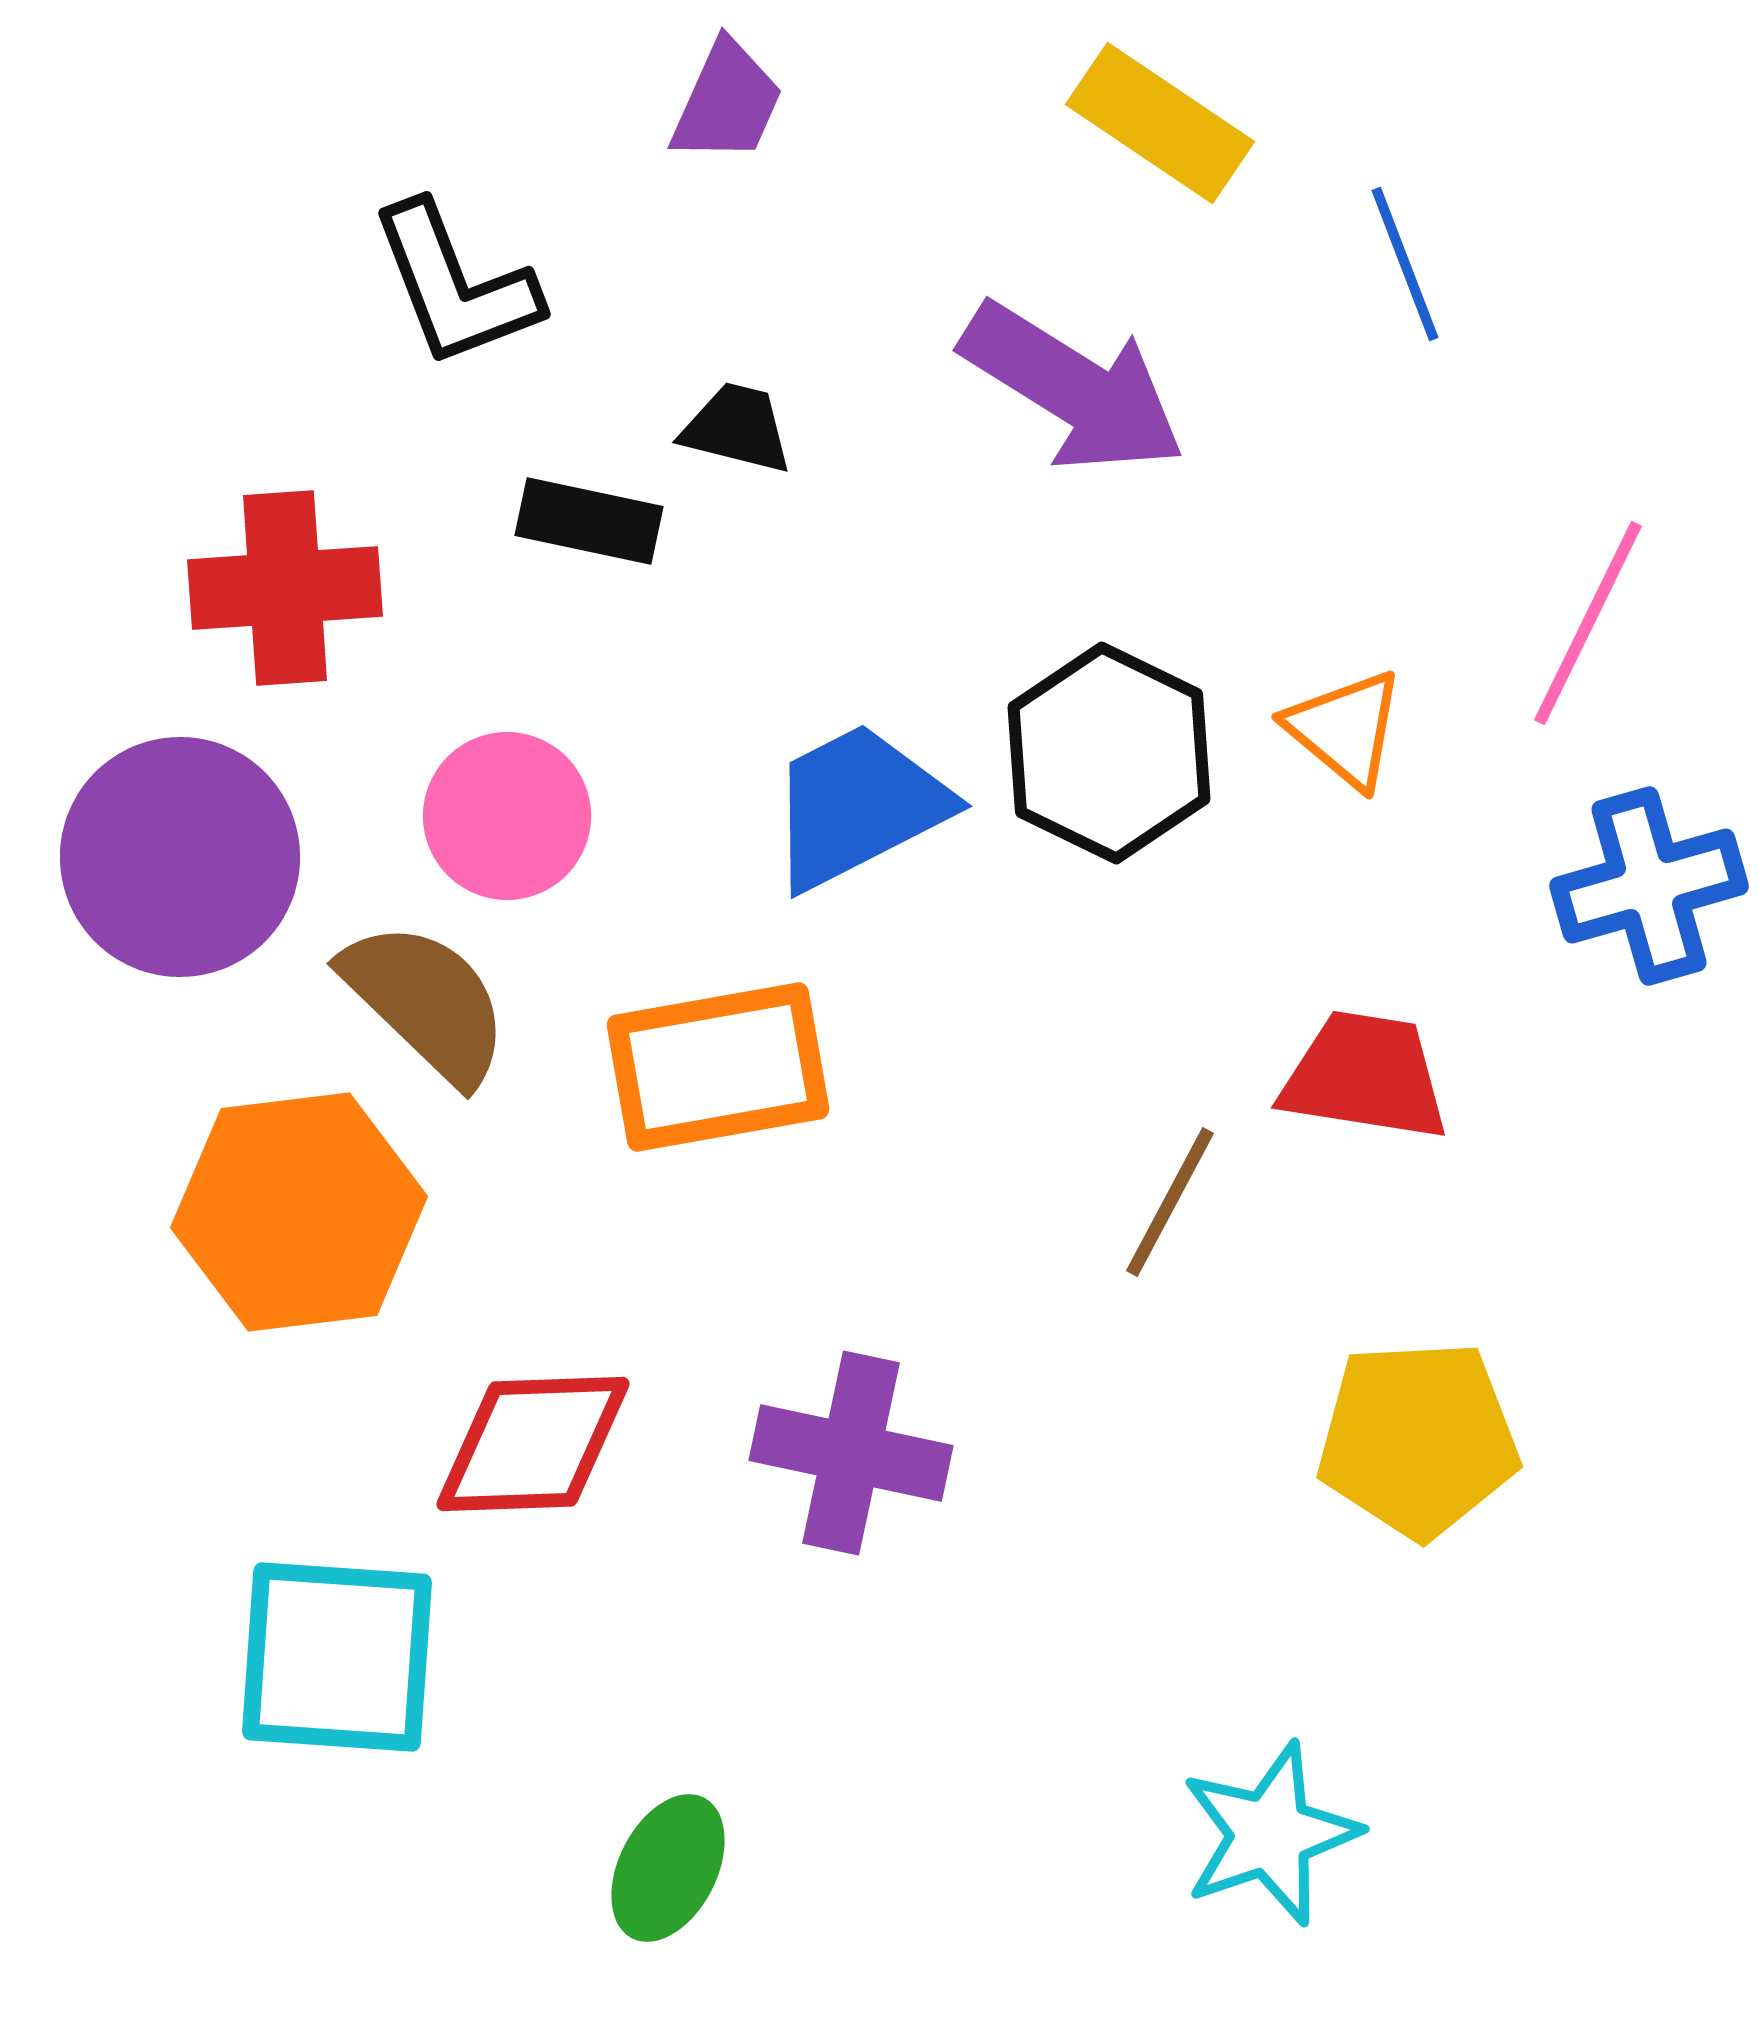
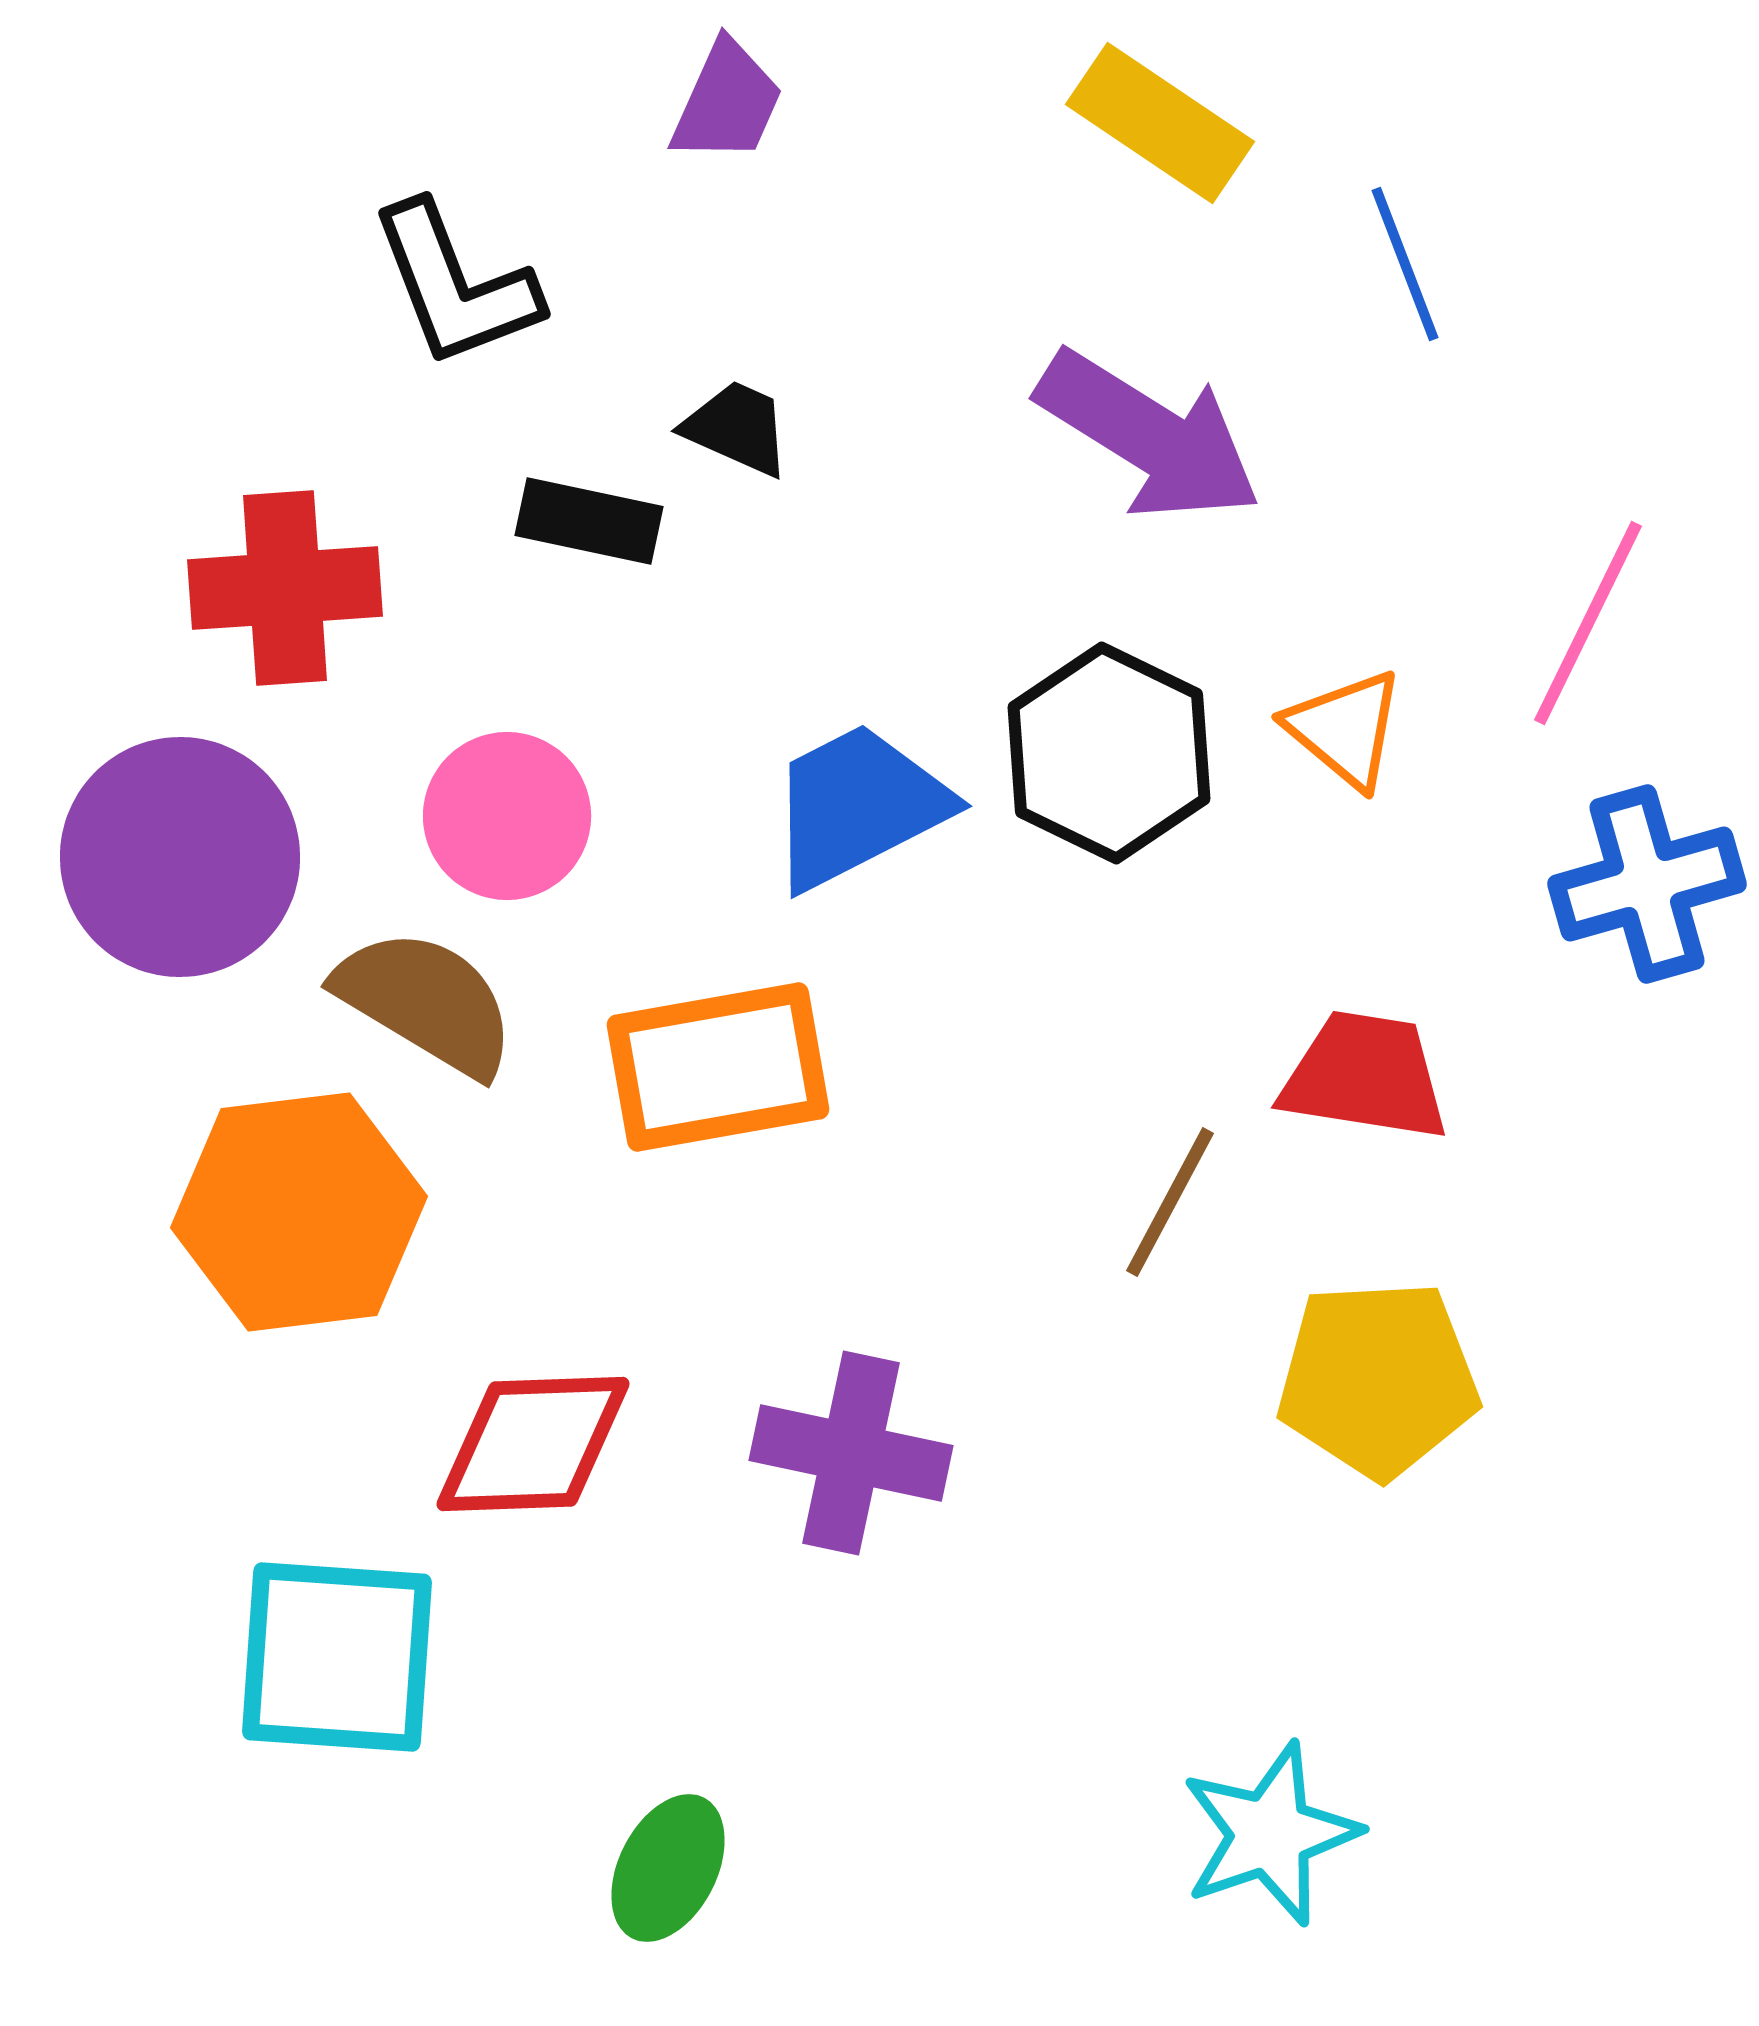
purple arrow: moved 76 px right, 48 px down
black trapezoid: rotated 10 degrees clockwise
blue cross: moved 2 px left, 2 px up
brown semicircle: rotated 13 degrees counterclockwise
yellow pentagon: moved 40 px left, 60 px up
